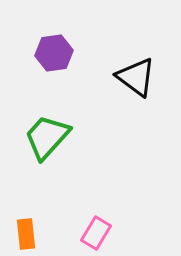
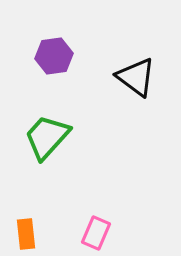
purple hexagon: moved 3 px down
pink rectangle: rotated 8 degrees counterclockwise
